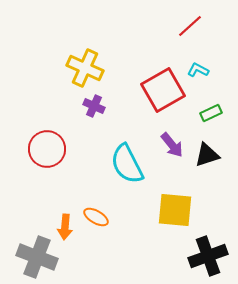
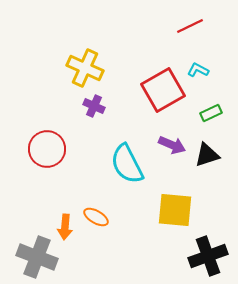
red line: rotated 16 degrees clockwise
purple arrow: rotated 28 degrees counterclockwise
